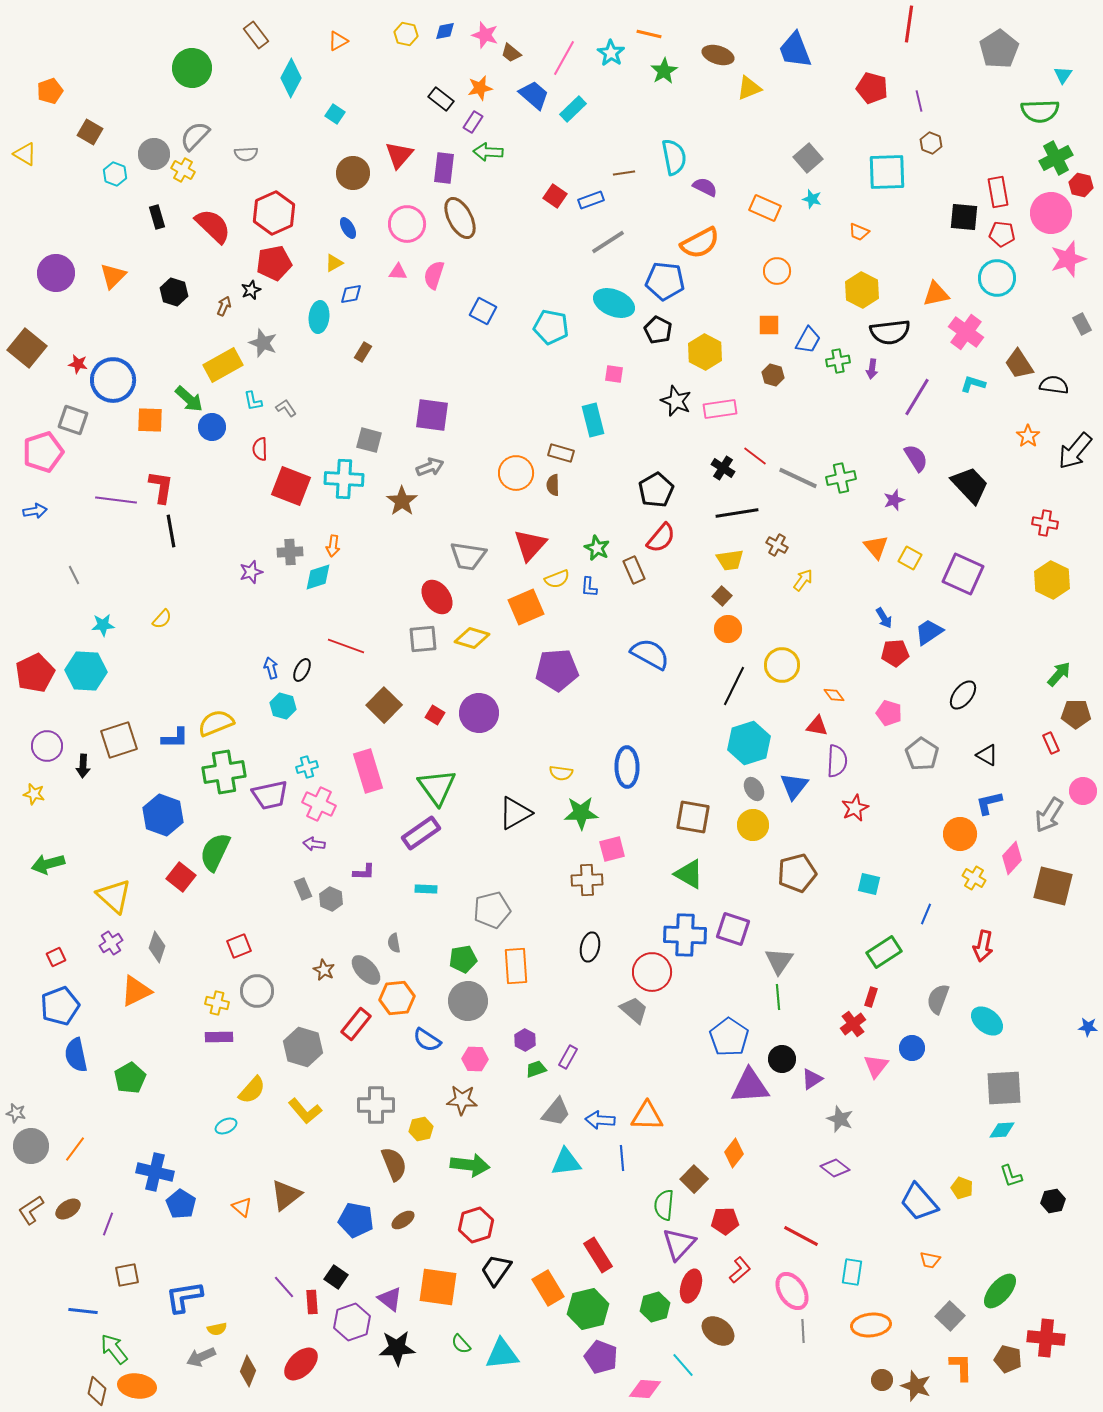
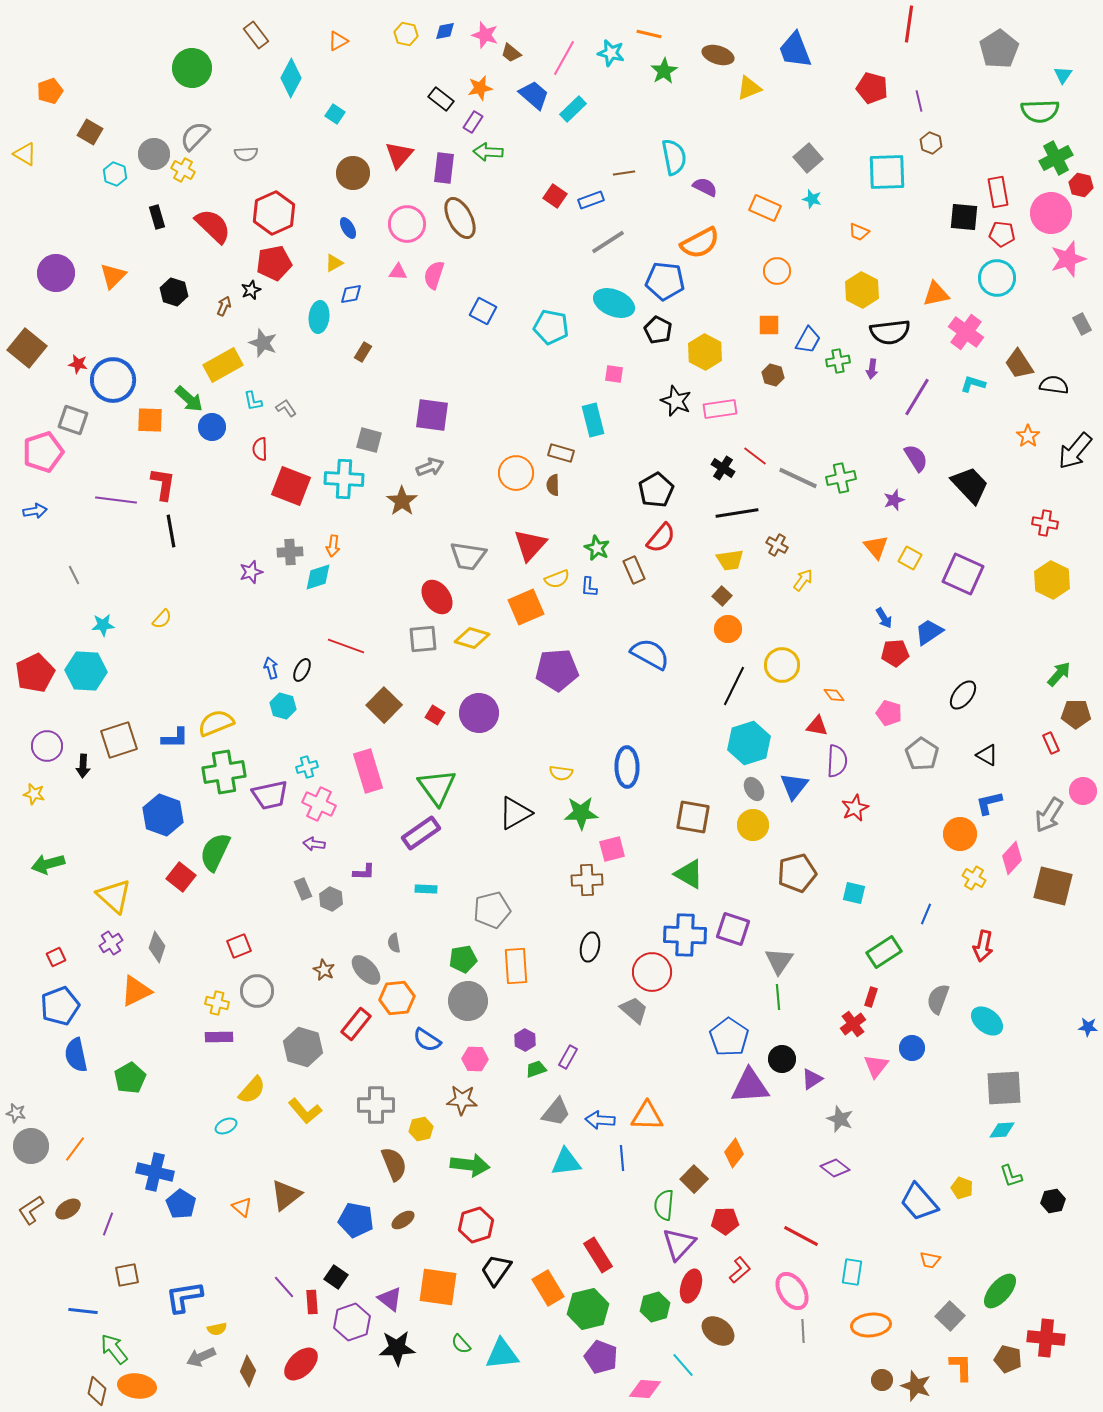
cyan star at (611, 53): rotated 20 degrees counterclockwise
red L-shape at (161, 487): moved 2 px right, 3 px up
cyan square at (869, 884): moved 15 px left, 9 px down
